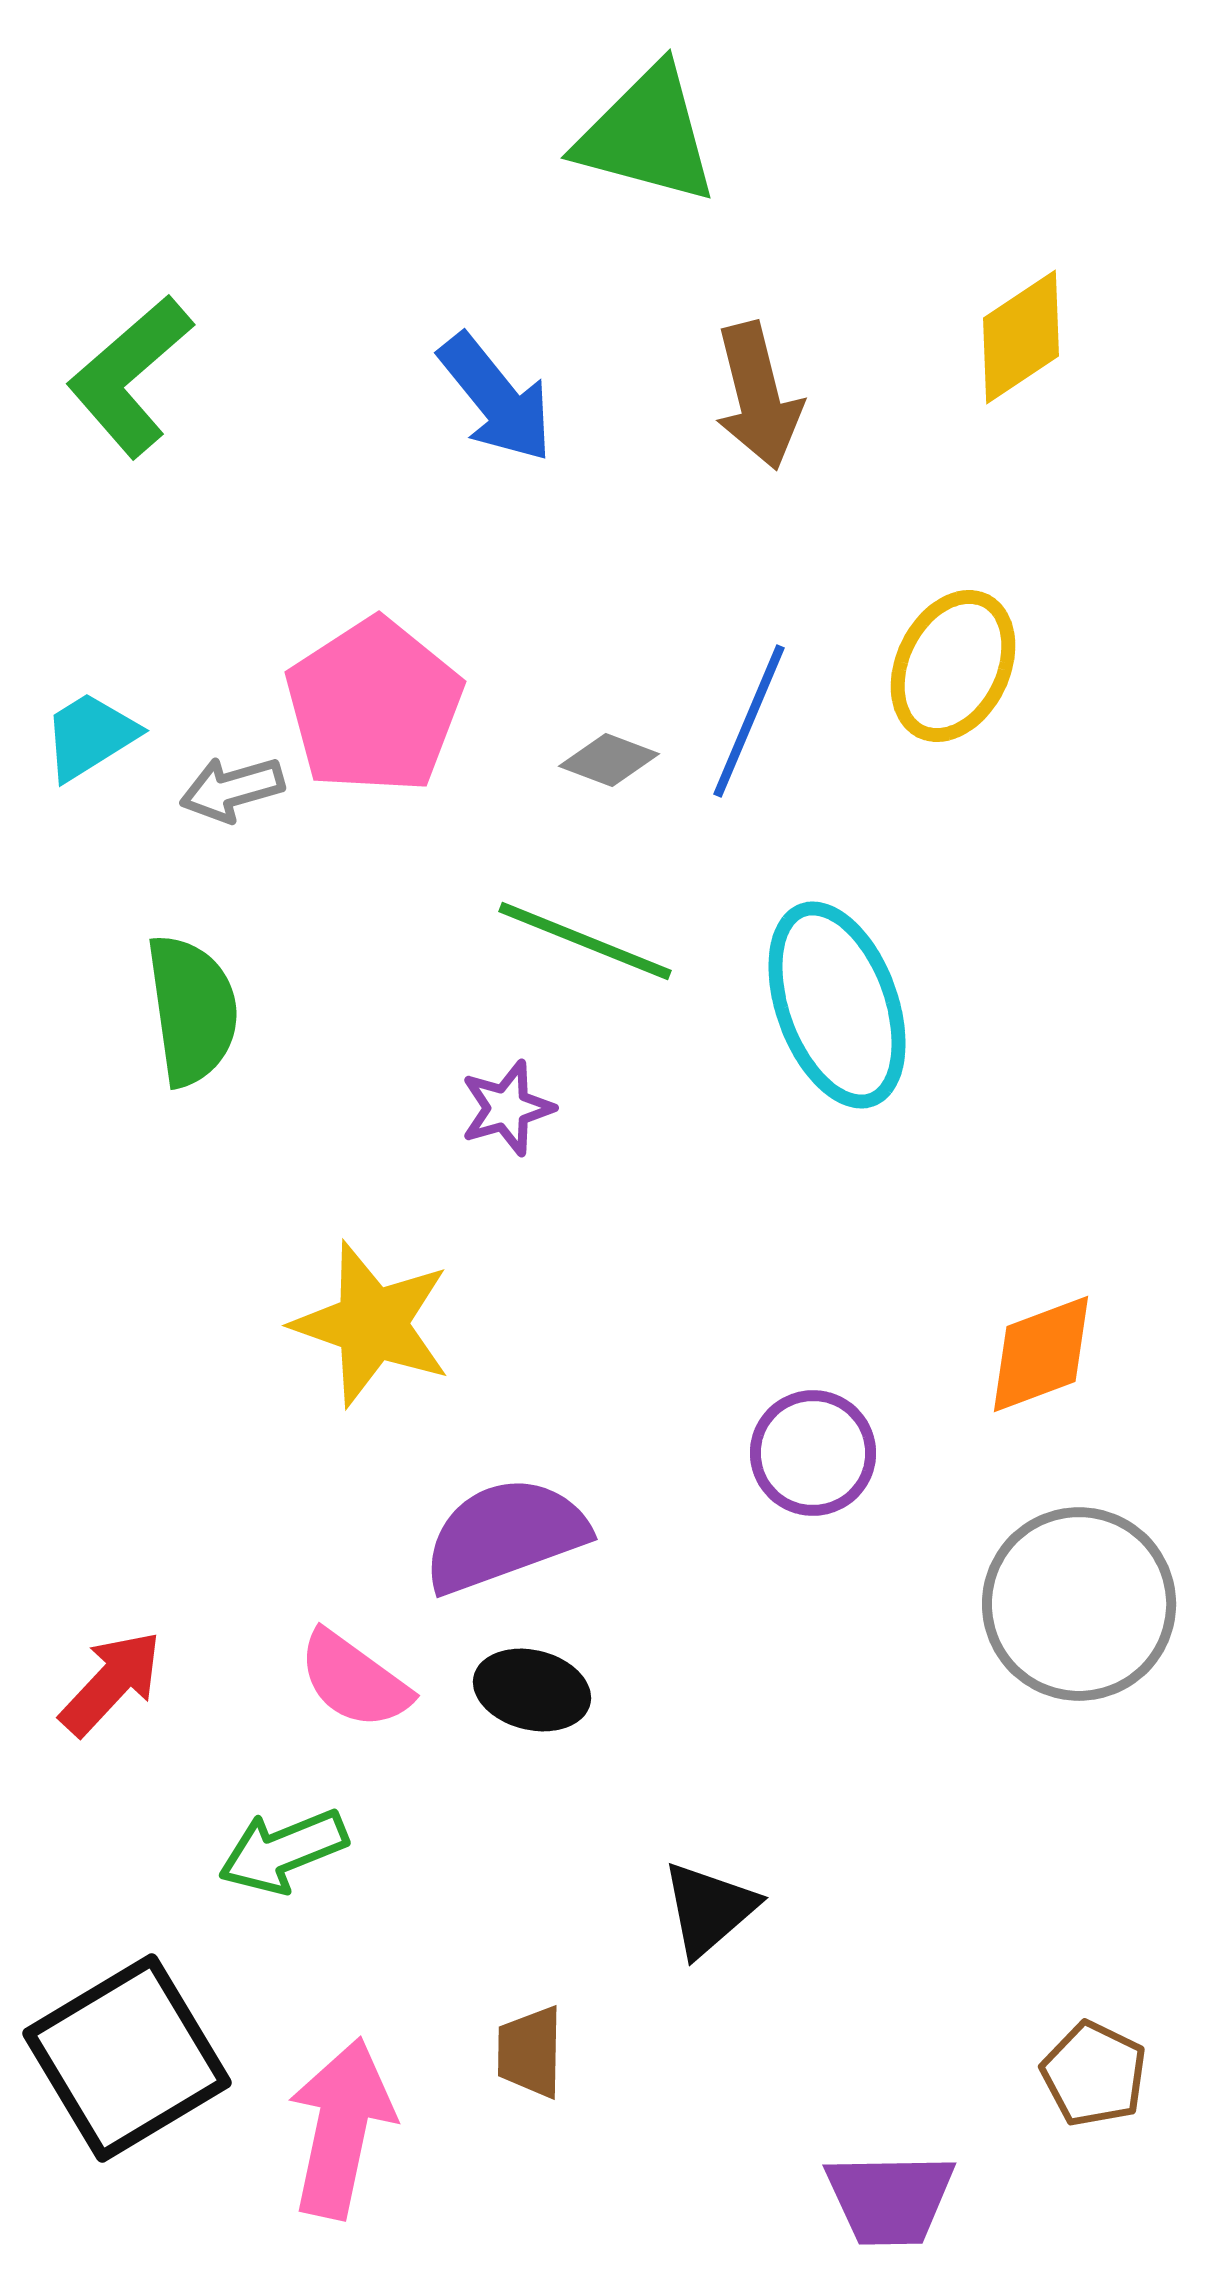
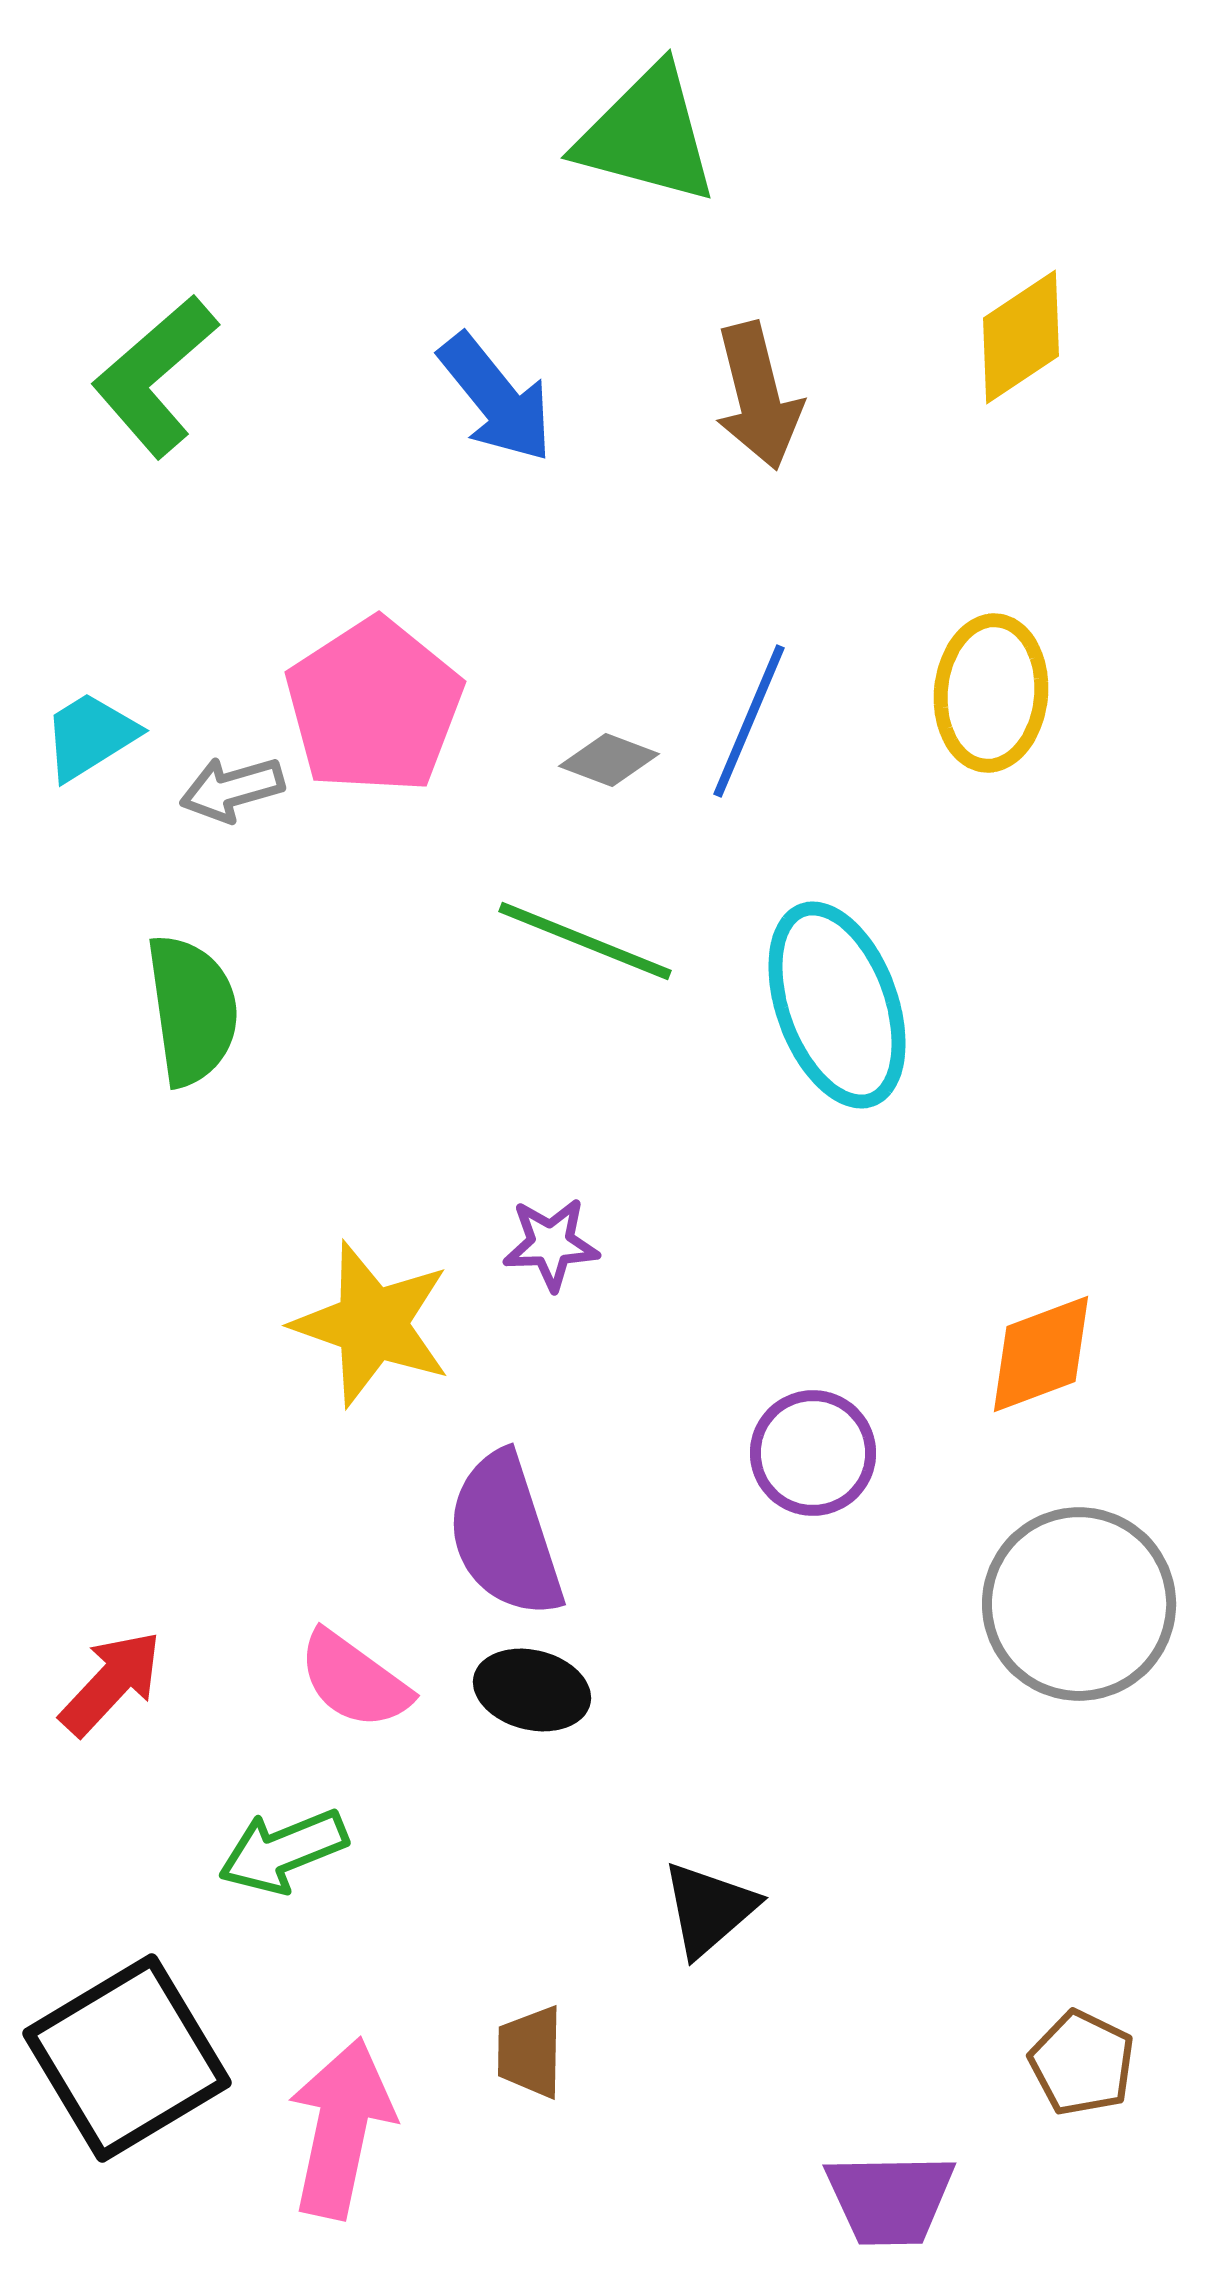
green L-shape: moved 25 px right
yellow ellipse: moved 38 px right, 27 px down; rotated 21 degrees counterclockwise
purple star: moved 44 px right, 136 px down; rotated 14 degrees clockwise
purple semicircle: rotated 88 degrees counterclockwise
brown pentagon: moved 12 px left, 11 px up
